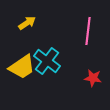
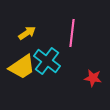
yellow arrow: moved 10 px down
pink line: moved 16 px left, 2 px down
